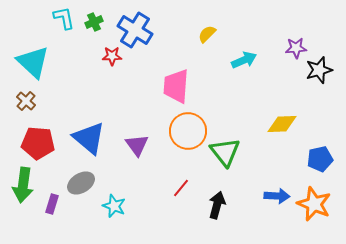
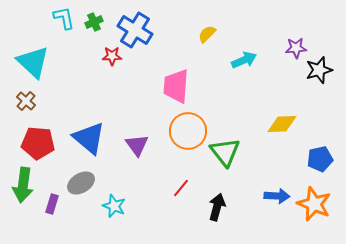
black arrow: moved 2 px down
